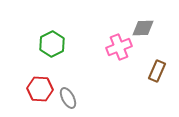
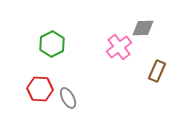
pink cross: rotated 15 degrees counterclockwise
